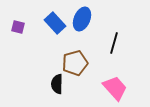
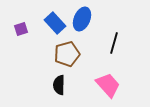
purple square: moved 3 px right, 2 px down; rotated 32 degrees counterclockwise
brown pentagon: moved 8 px left, 9 px up
black semicircle: moved 2 px right, 1 px down
pink trapezoid: moved 7 px left, 3 px up
